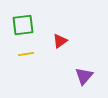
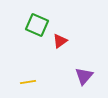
green square: moved 14 px right; rotated 30 degrees clockwise
yellow line: moved 2 px right, 28 px down
